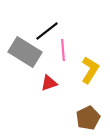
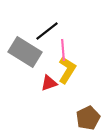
yellow L-shape: moved 23 px left
